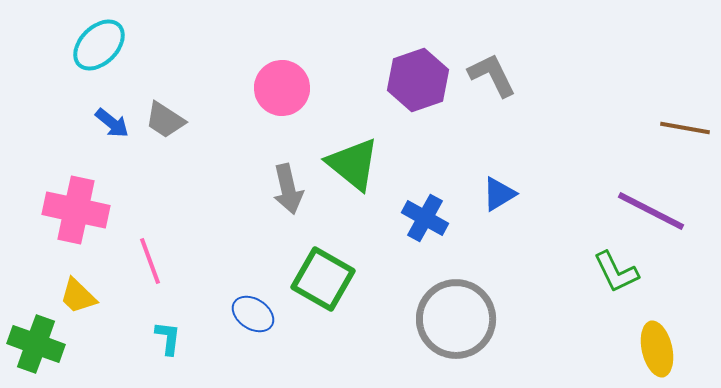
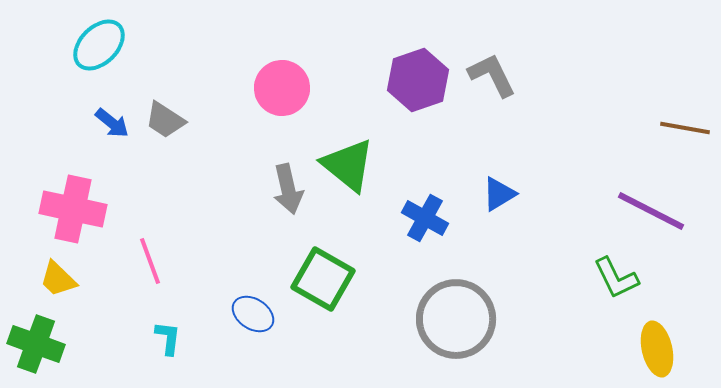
green triangle: moved 5 px left, 1 px down
pink cross: moved 3 px left, 1 px up
green L-shape: moved 6 px down
yellow trapezoid: moved 20 px left, 17 px up
